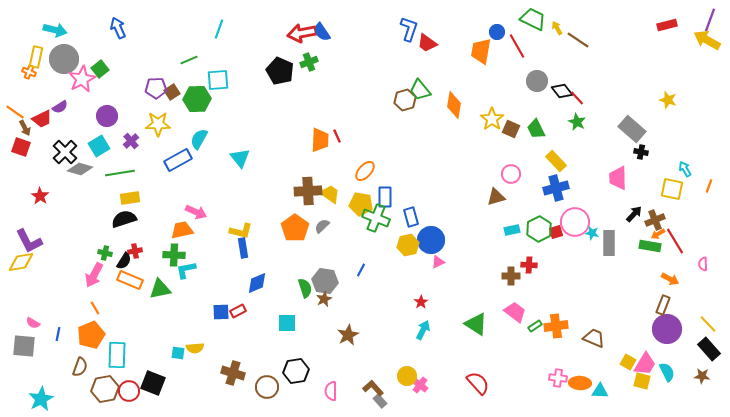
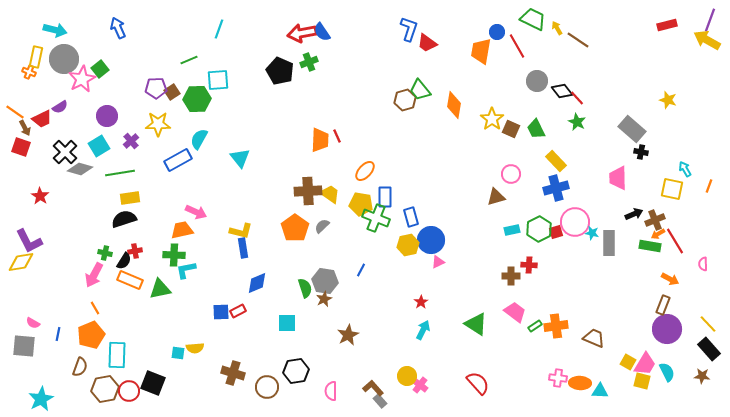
black arrow at (634, 214): rotated 24 degrees clockwise
